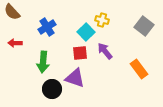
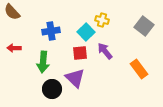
blue cross: moved 4 px right, 4 px down; rotated 24 degrees clockwise
red arrow: moved 1 px left, 5 px down
purple triangle: rotated 25 degrees clockwise
